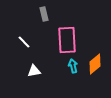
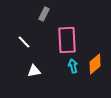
gray rectangle: rotated 40 degrees clockwise
